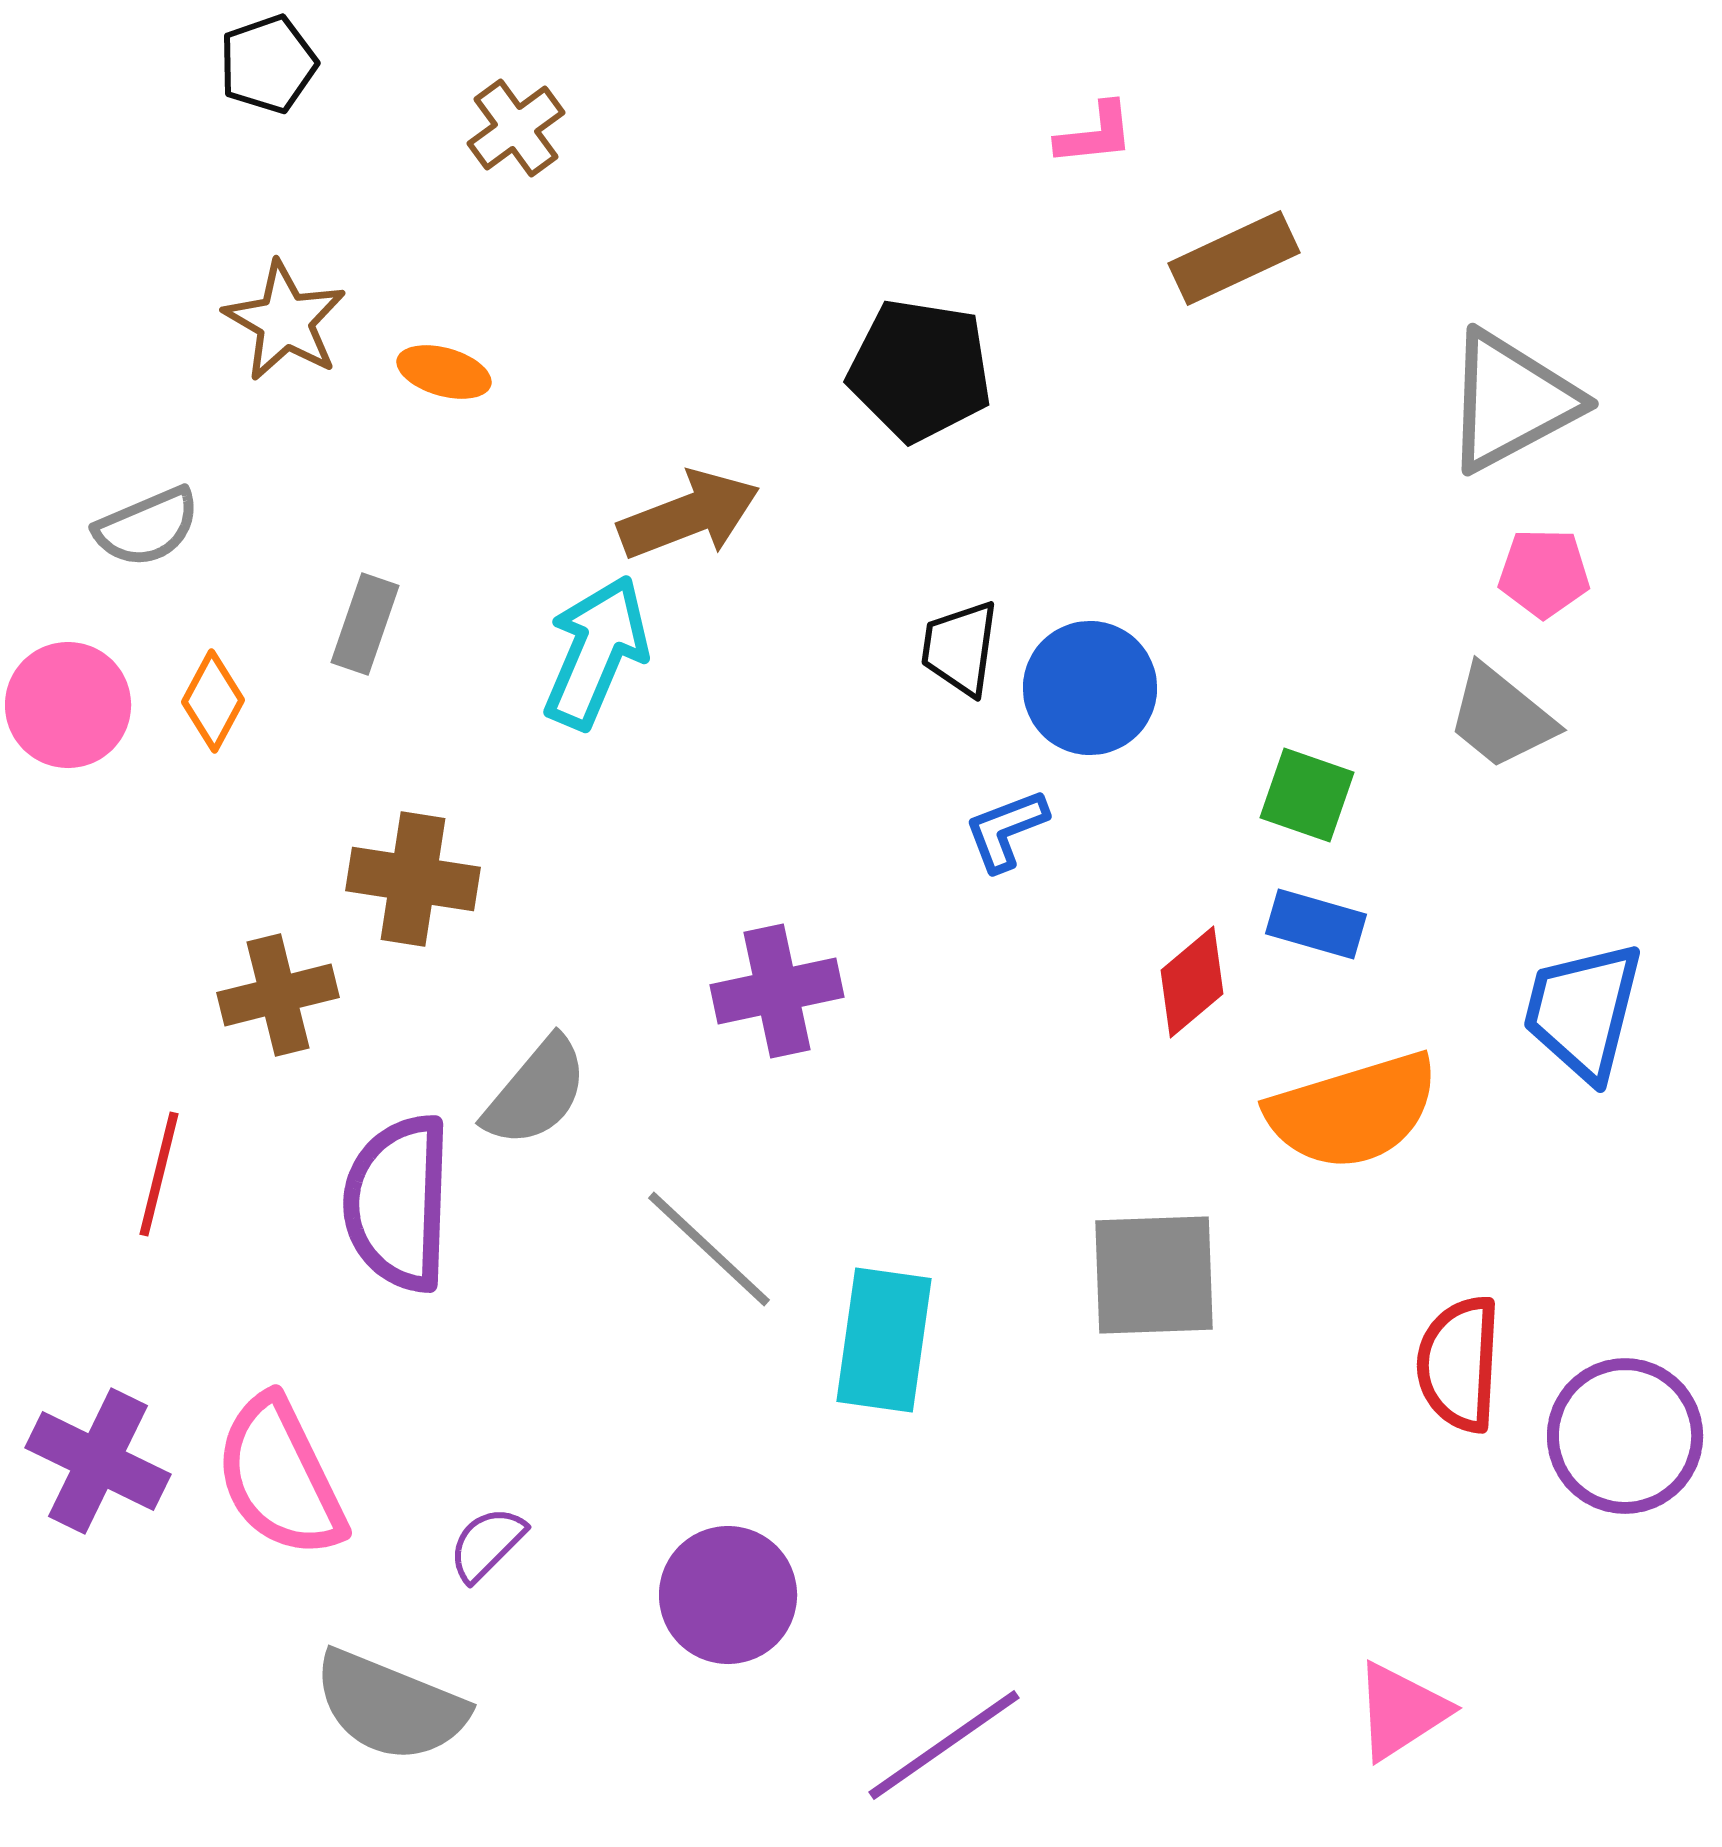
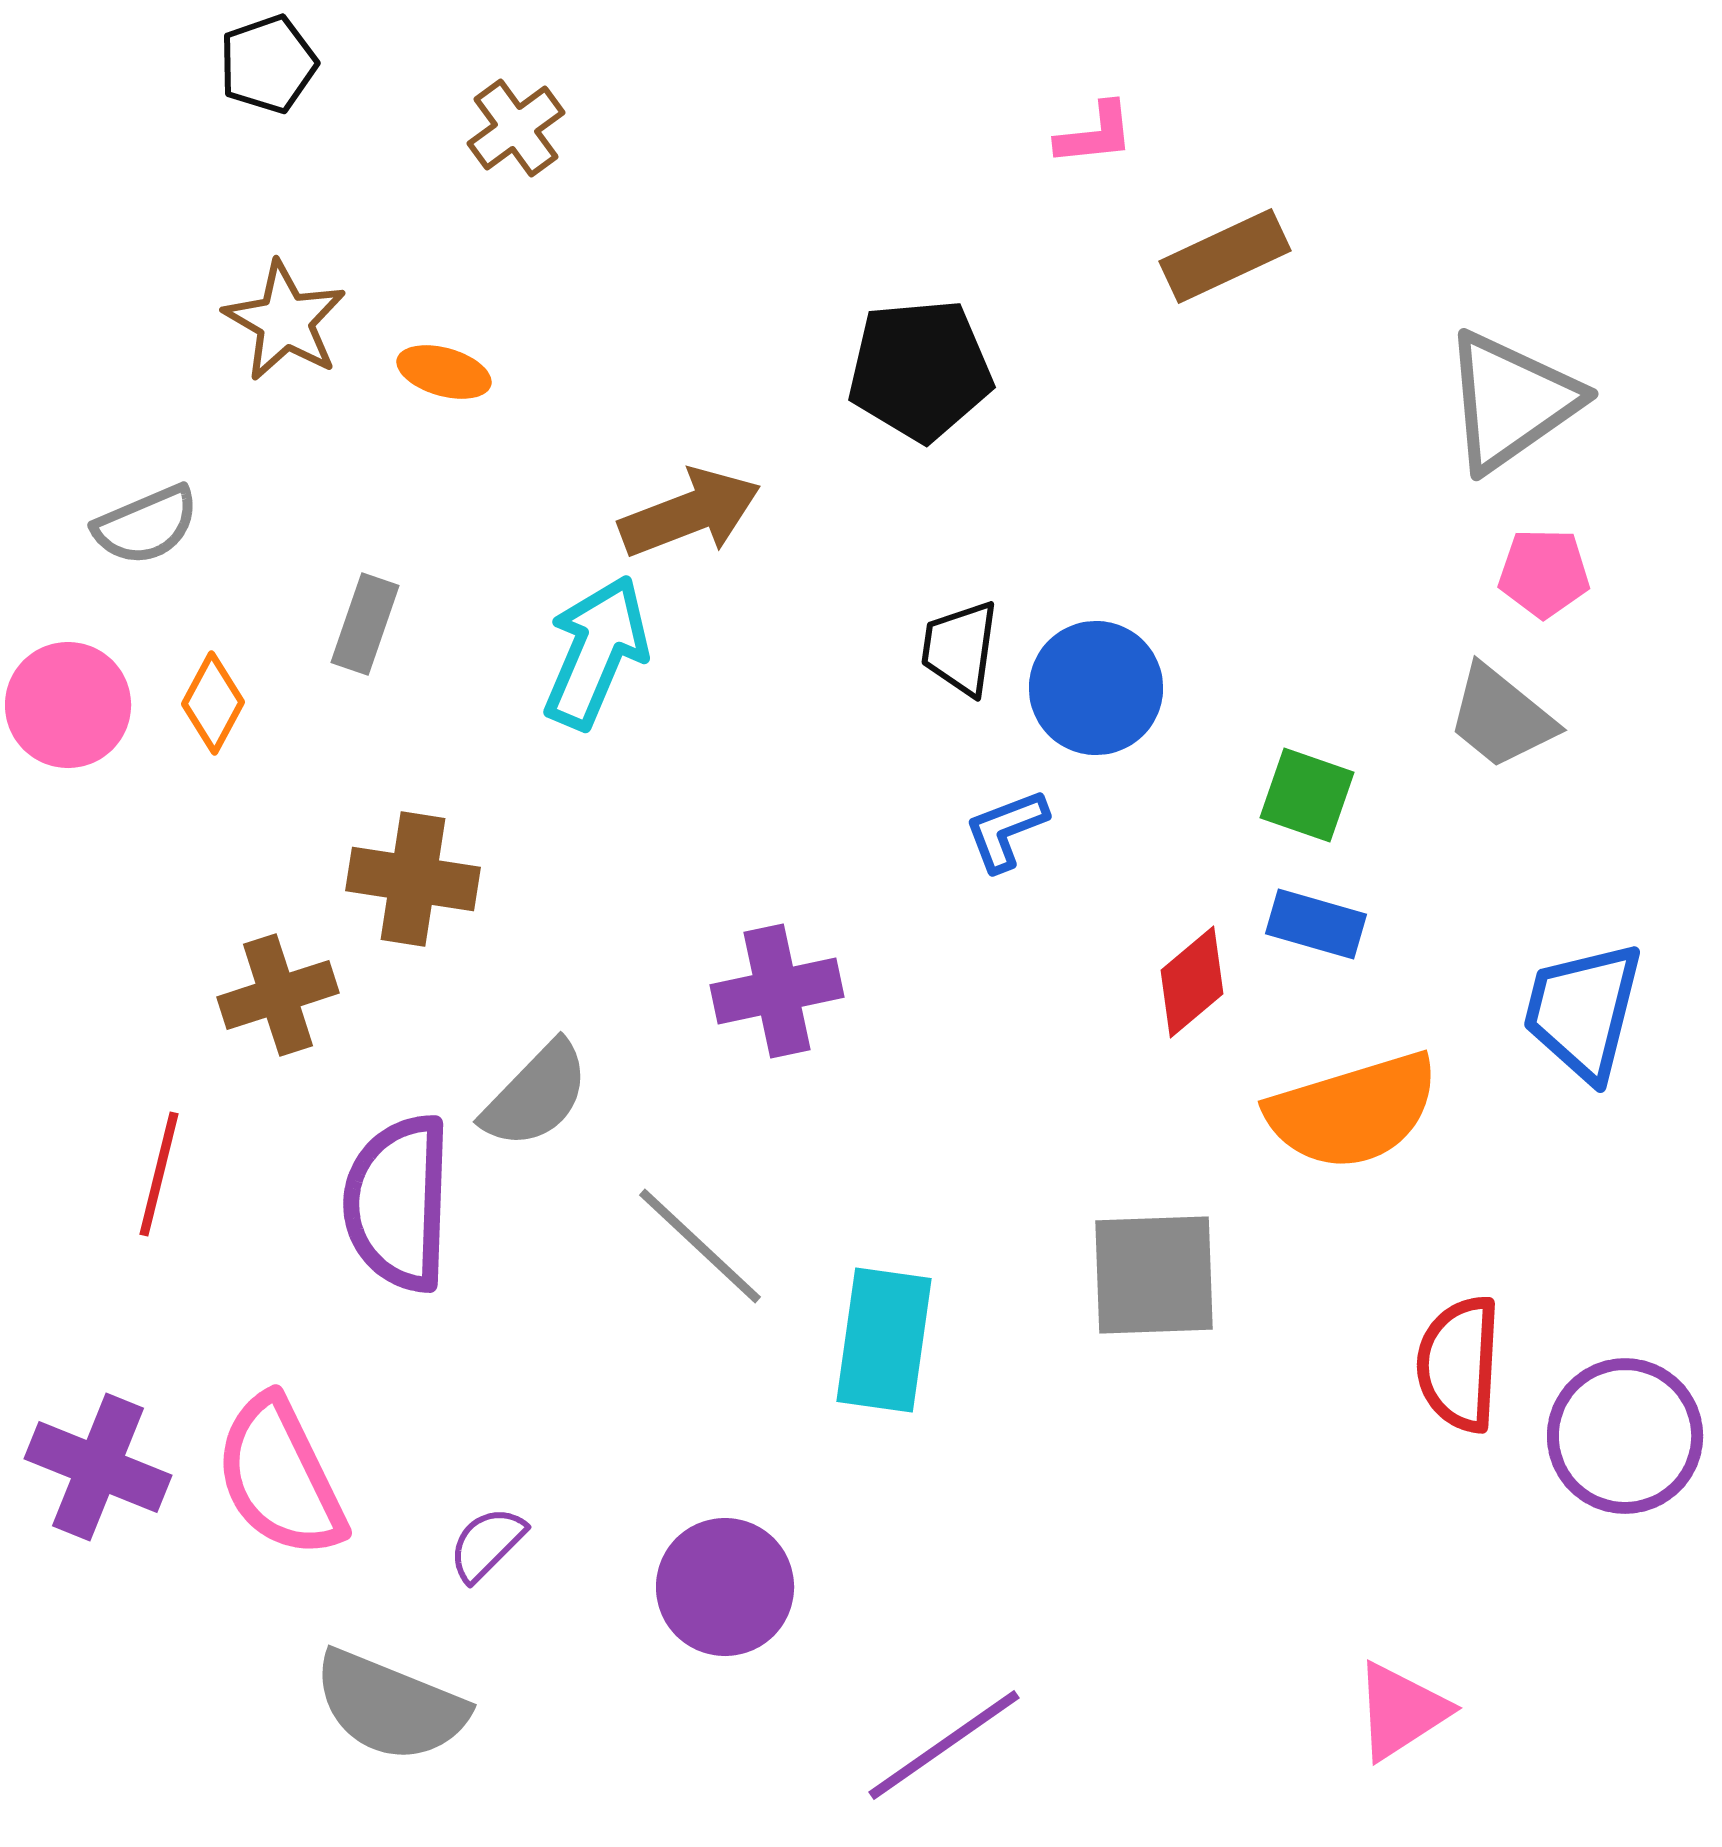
brown rectangle at (1234, 258): moved 9 px left, 2 px up
black pentagon at (920, 370): rotated 14 degrees counterclockwise
gray triangle at (1511, 401): rotated 7 degrees counterclockwise
brown arrow at (689, 515): moved 1 px right, 2 px up
gray semicircle at (147, 527): moved 1 px left, 2 px up
blue circle at (1090, 688): moved 6 px right
orange diamond at (213, 701): moved 2 px down
brown cross at (278, 995): rotated 4 degrees counterclockwise
gray semicircle at (536, 1092): moved 3 px down; rotated 4 degrees clockwise
gray line at (709, 1249): moved 9 px left, 3 px up
purple cross at (98, 1461): moved 6 px down; rotated 4 degrees counterclockwise
purple circle at (728, 1595): moved 3 px left, 8 px up
